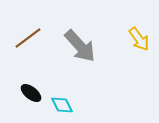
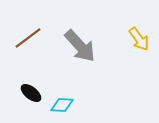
cyan diamond: rotated 60 degrees counterclockwise
